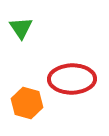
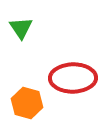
red ellipse: moved 1 px right, 1 px up
